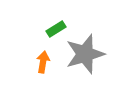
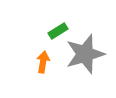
green rectangle: moved 2 px right, 2 px down
